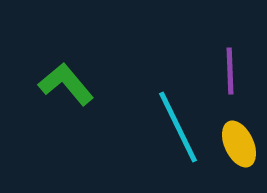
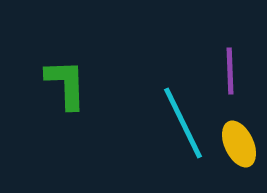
green L-shape: rotated 38 degrees clockwise
cyan line: moved 5 px right, 4 px up
